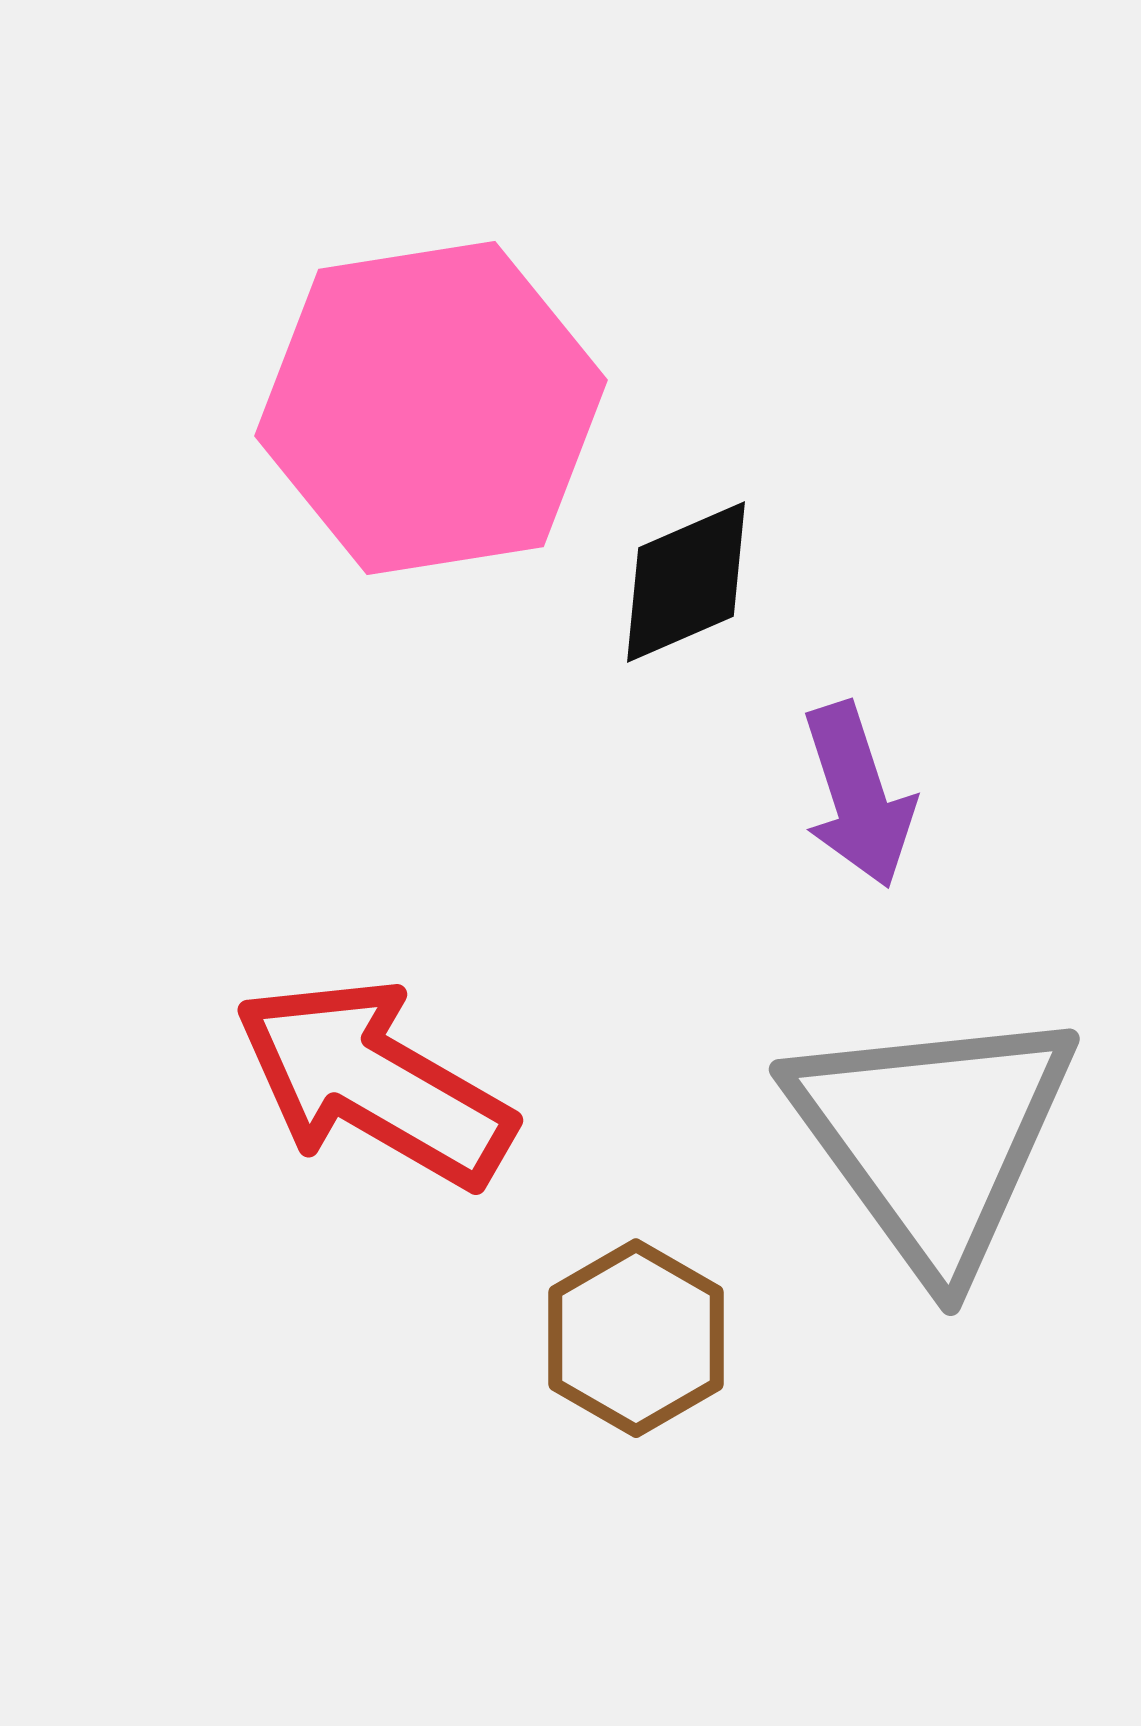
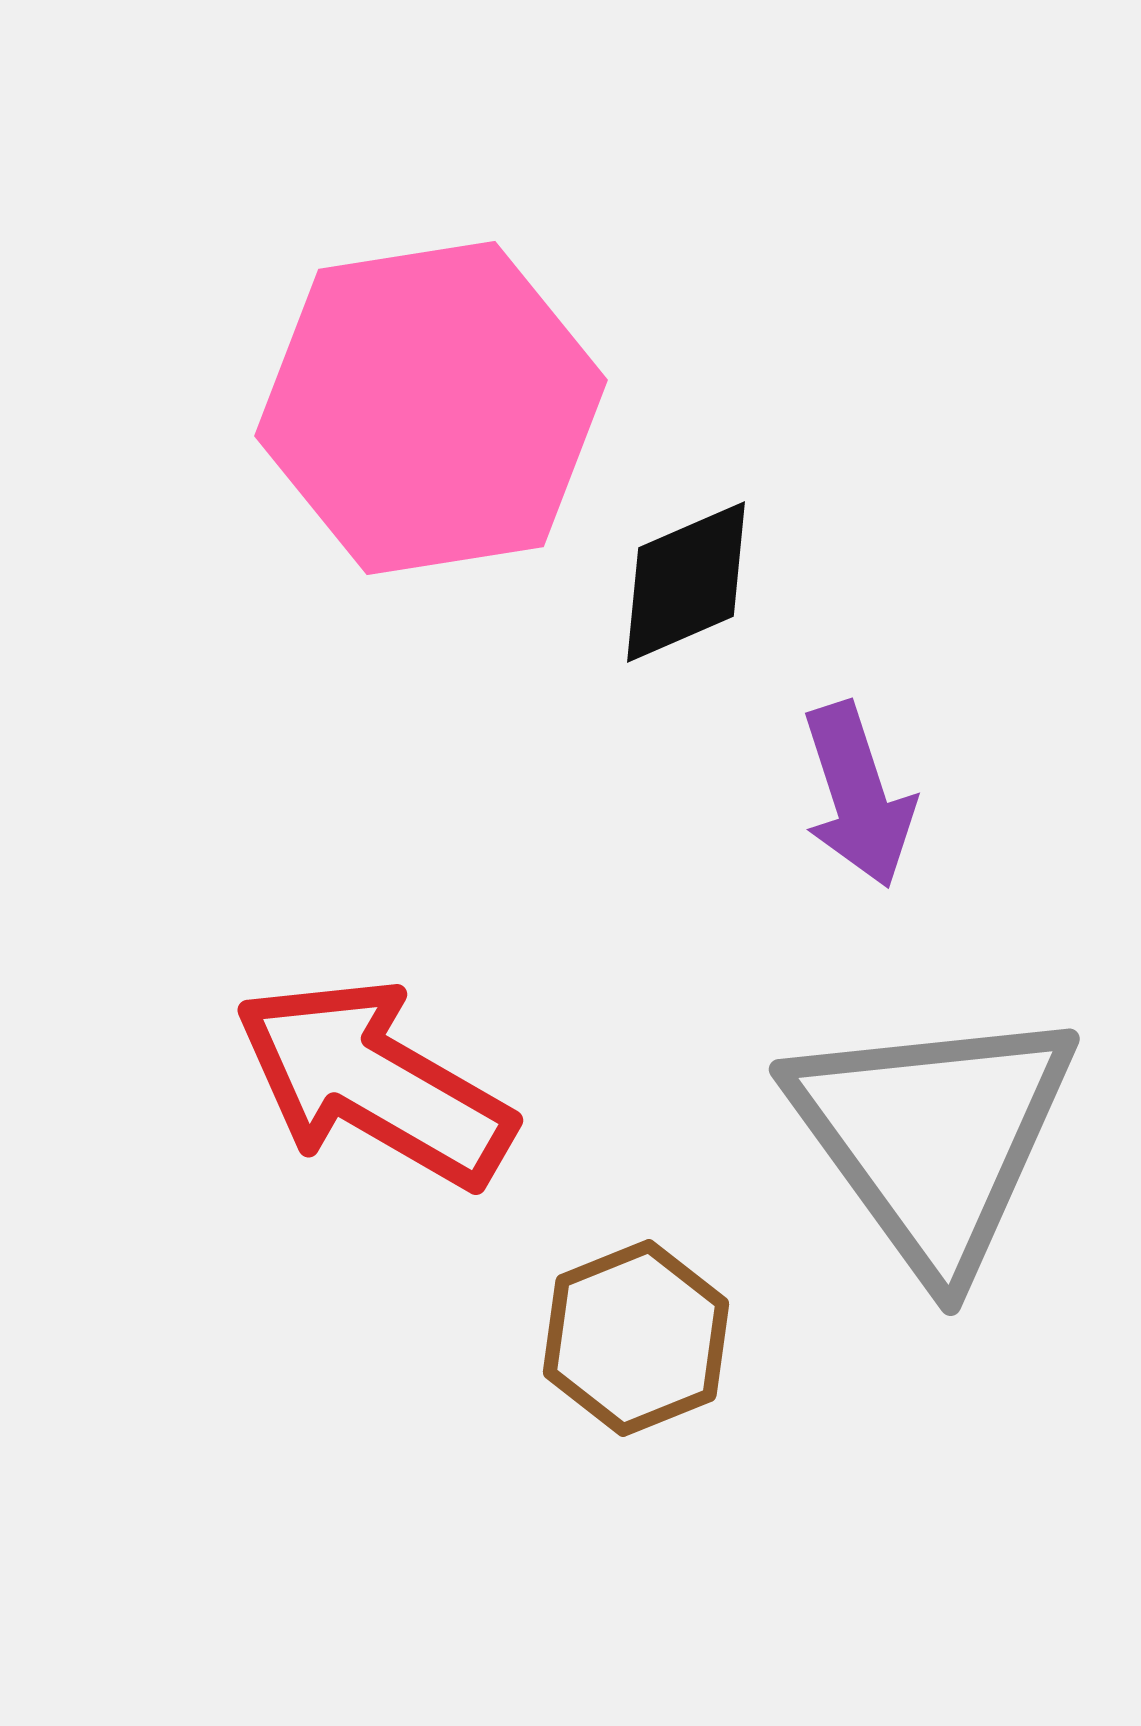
brown hexagon: rotated 8 degrees clockwise
